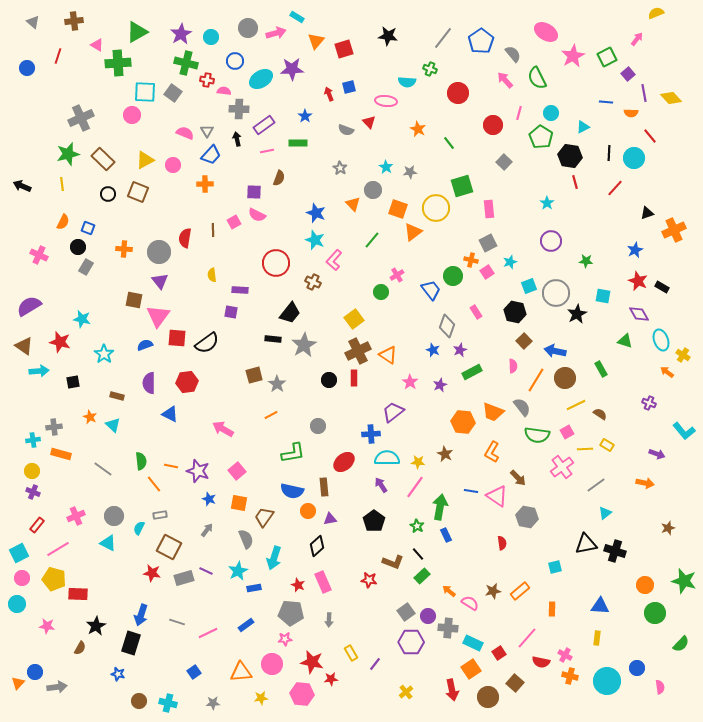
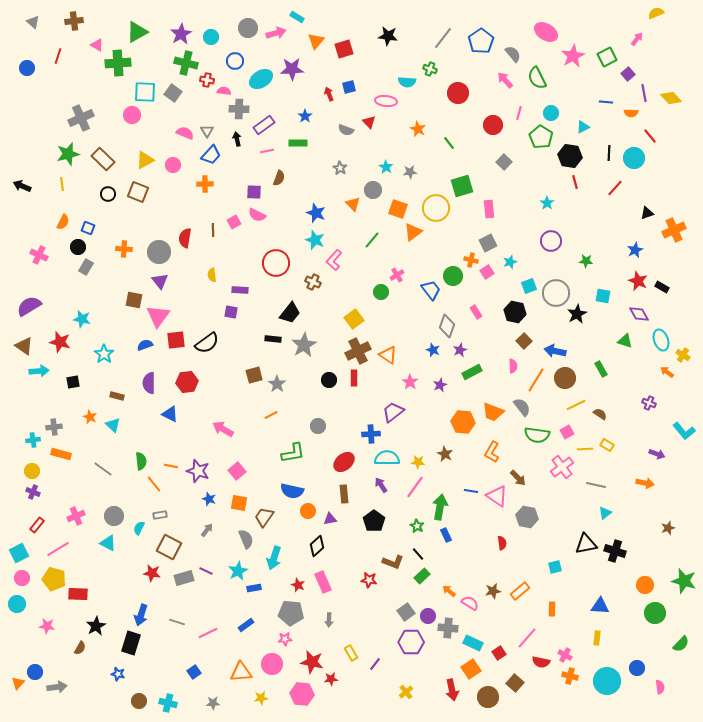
red square at (177, 338): moved 1 px left, 2 px down; rotated 12 degrees counterclockwise
gray line at (596, 485): rotated 48 degrees clockwise
brown rectangle at (324, 487): moved 20 px right, 7 px down
